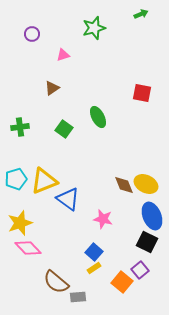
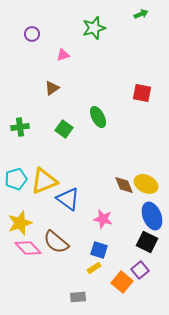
blue square: moved 5 px right, 2 px up; rotated 24 degrees counterclockwise
brown semicircle: moved 40 px up
